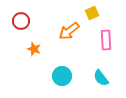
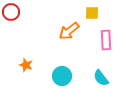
yellow square: rotated 24 degrees clockwise
red circle: moved 10 px left, 9 px up
orange star: moved 8 px left, 16 px down
